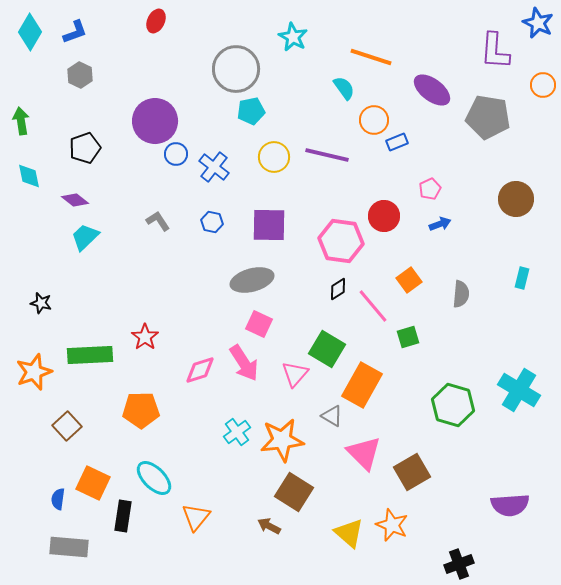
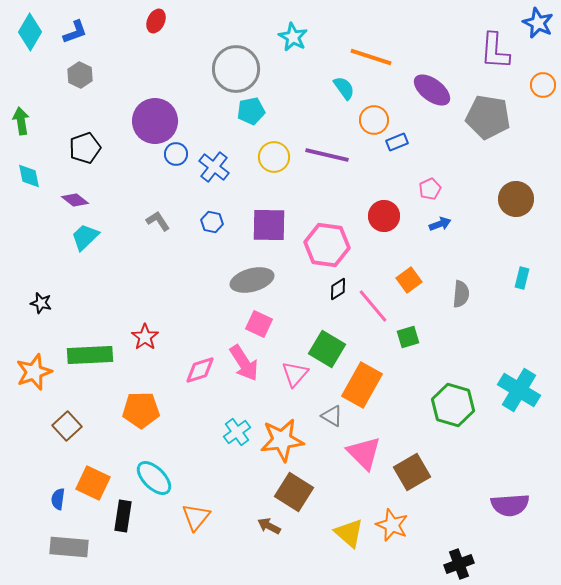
pink hexagon at (341, 241): moved 14 px left, 4 px down
